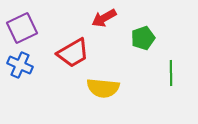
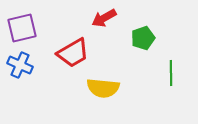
purple square: rotated 12 degrees clockwise
